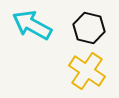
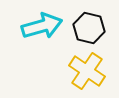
cyan arrow: moved 10 px right, 1 px down; rotated 135 degrees clockwise
